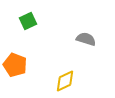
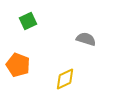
orange pentagon: moved 3 px right
yellow diamond: moved 2 px up
